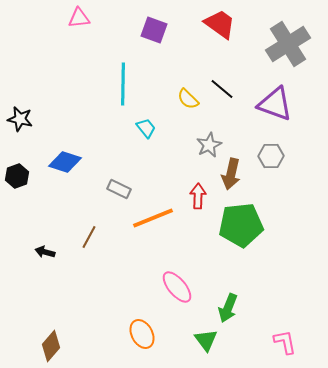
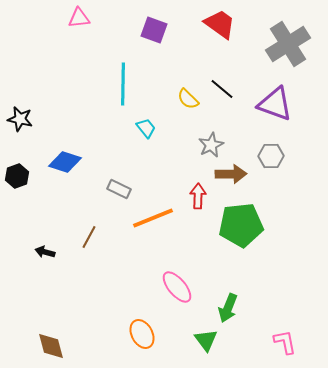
gray star: moved 2 px right
brown arrow: rotated 104 degrees counterclockwise
brown diamond: rotated 56 degrees counterclockwise
